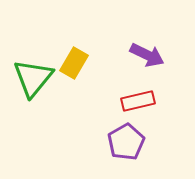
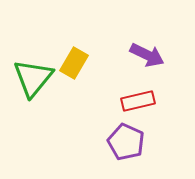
purple pentagon: rotated 18 degrees counterclockwise
